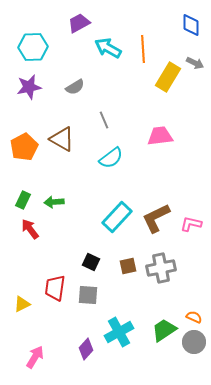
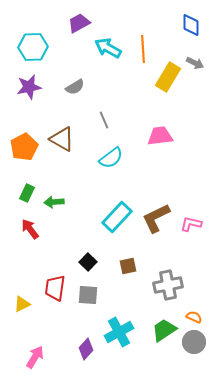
green rectangle: moved 4 px right, 7 px up
black square: moved 3 px left; rotated 18 degrees clockwise
gray cross: moved 7 px right, 17 px down
